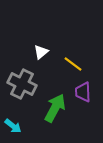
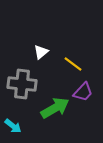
gray cross: rotated 20 degrees counterclockwise
purple trapezoid: rotated 135 degrees counterclockwise
green arrow: rotated 32 degrees clockwise
